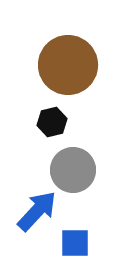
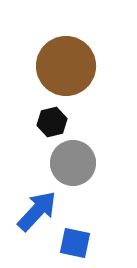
brown circle: moved 2 px left, 1 px down
gray circle: moved 7 px up
blue square: rotated 12 degrees clockwise
